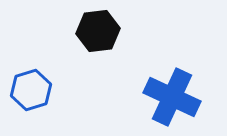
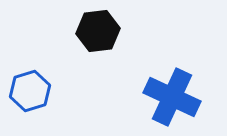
blue hexagon: moved 1 px left, 1 px down
